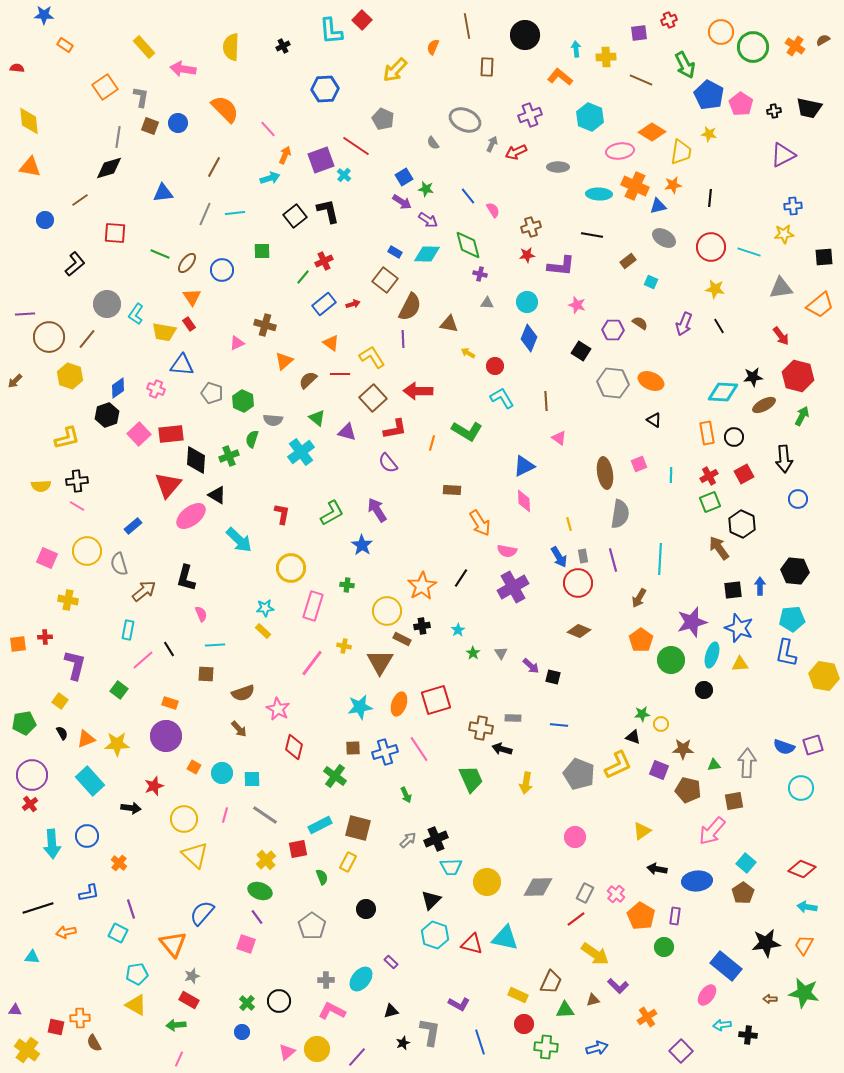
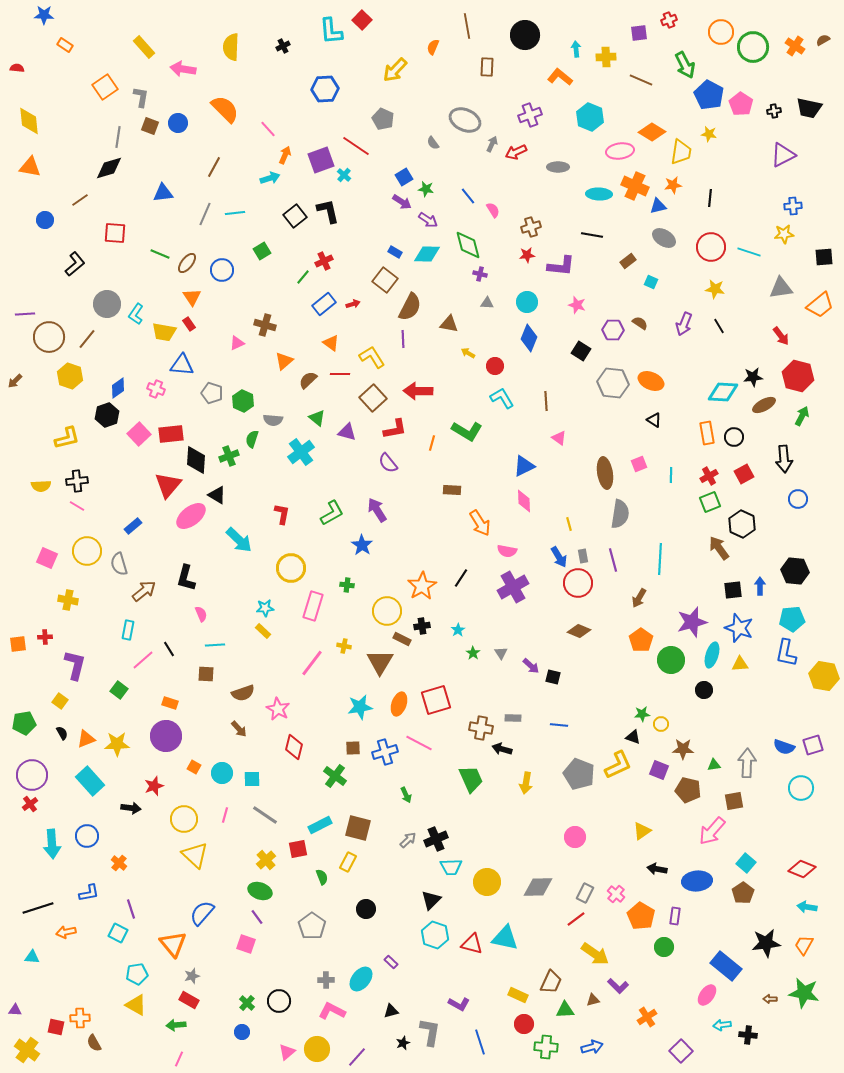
green square at (262, 251): rotated 30 degrees counterclockwise
pink line at (419, 749): moved 6 px up; rotated 28 degrees counterclockwise
blue arrow at (597, 1048): moved 5 px left, 1 px up
